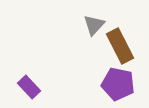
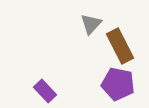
gray triangle: moved 3 px left, 1 px up
purple rectangle: moved 16 px right, 4 px down
